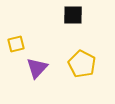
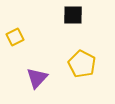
yellow square: moved 1 px left, 7 px up; rotated 12 degrees counterclockwise
purple triangle: moved 10 px down
